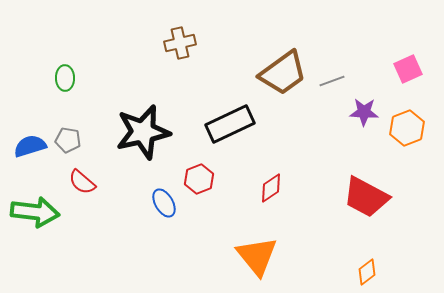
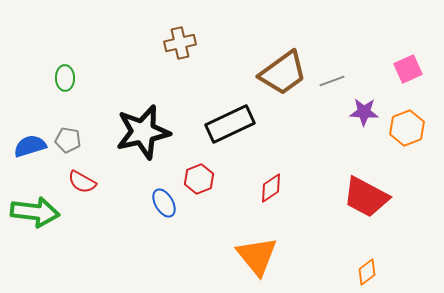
red semicircle: rotated 12 degrees counterclockwise
